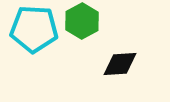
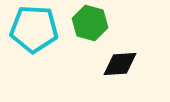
green hexagon: moved 8 px right, 2 px down; rotated 16 degrees counterclockwise
